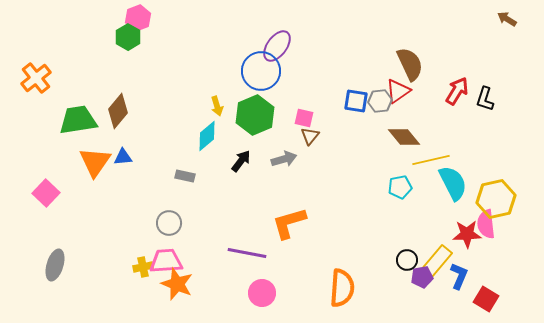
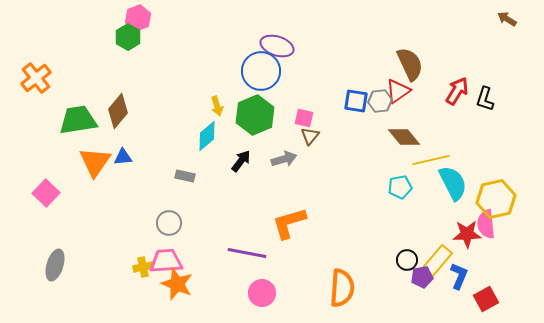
purple ellipse at (277, 46): rotated 72 degrees clockwise
red square at (486, 299): rotated 30 degrees clockwise
